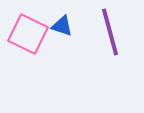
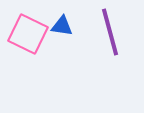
blue triangle: rotated 10 degrees counterclockwise
